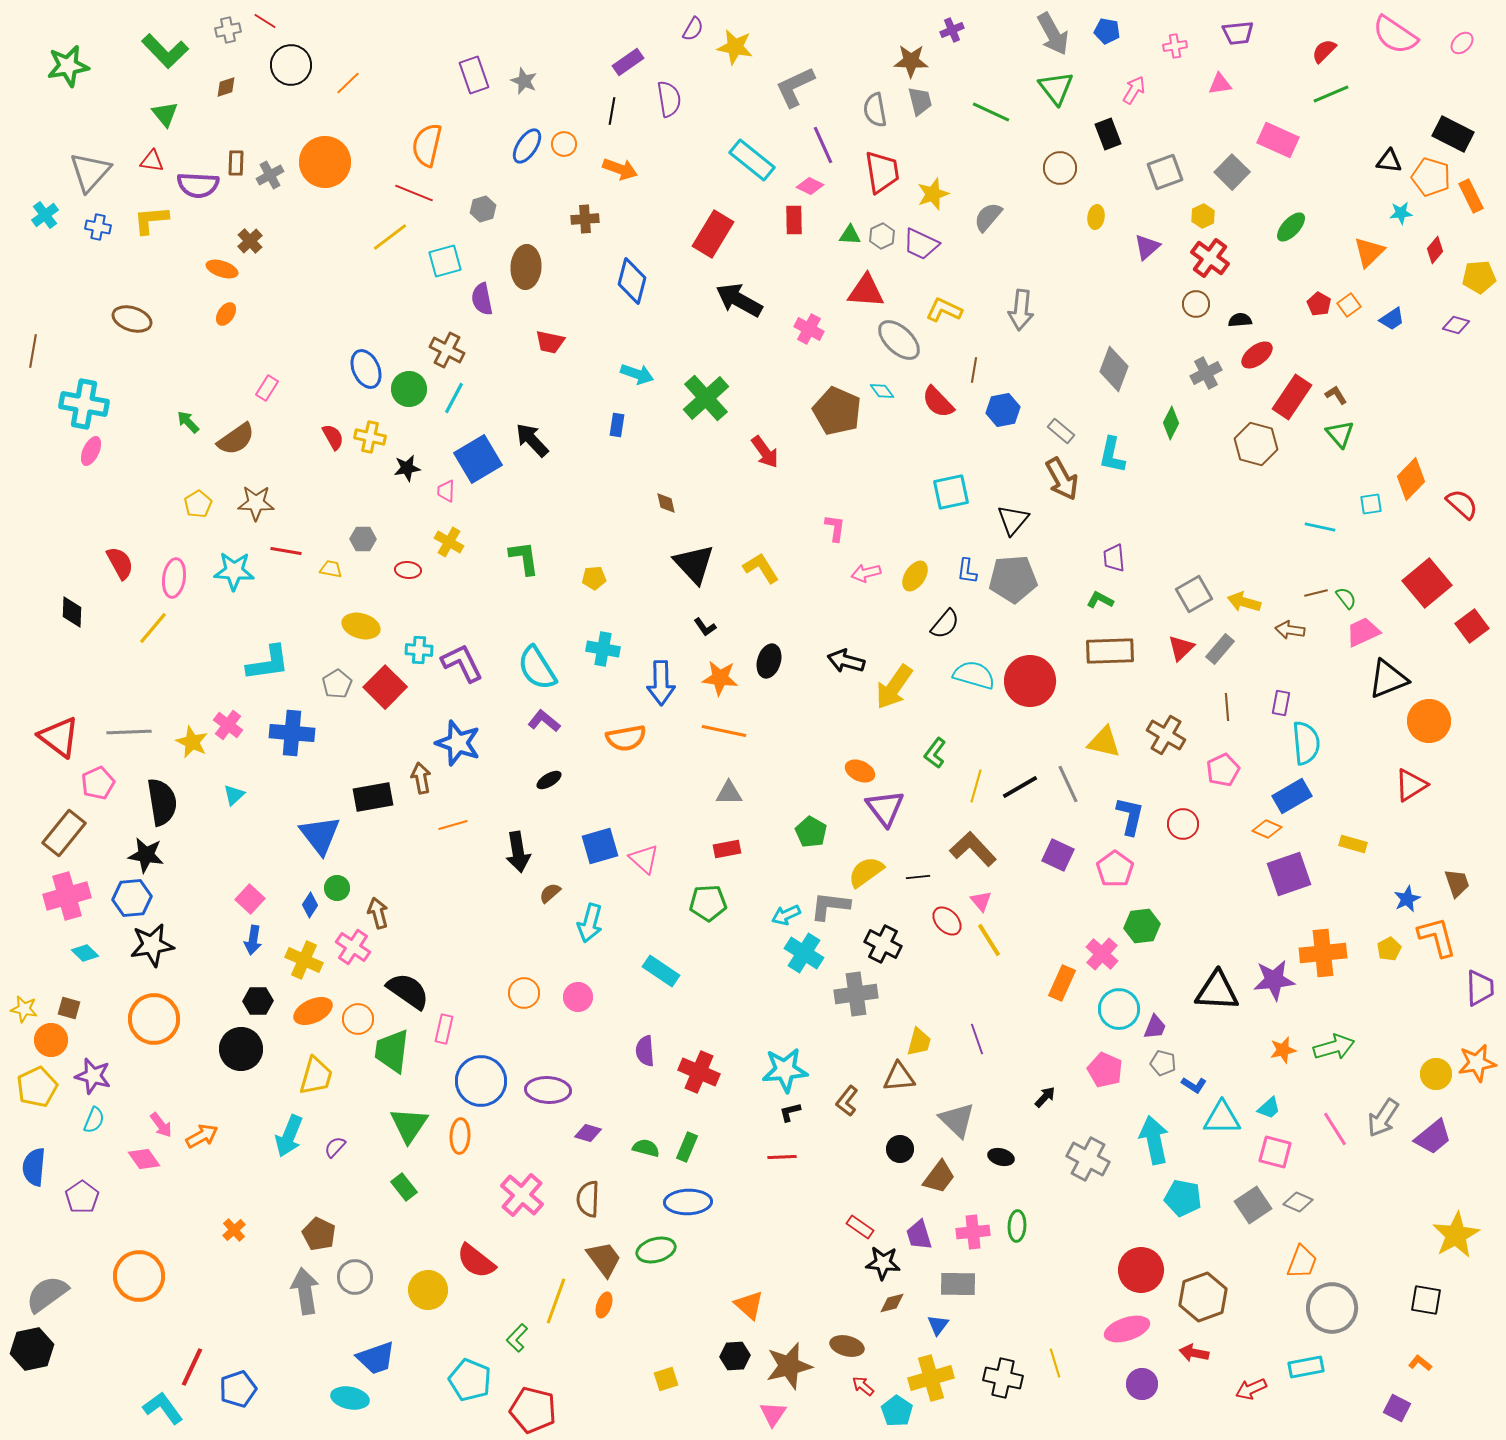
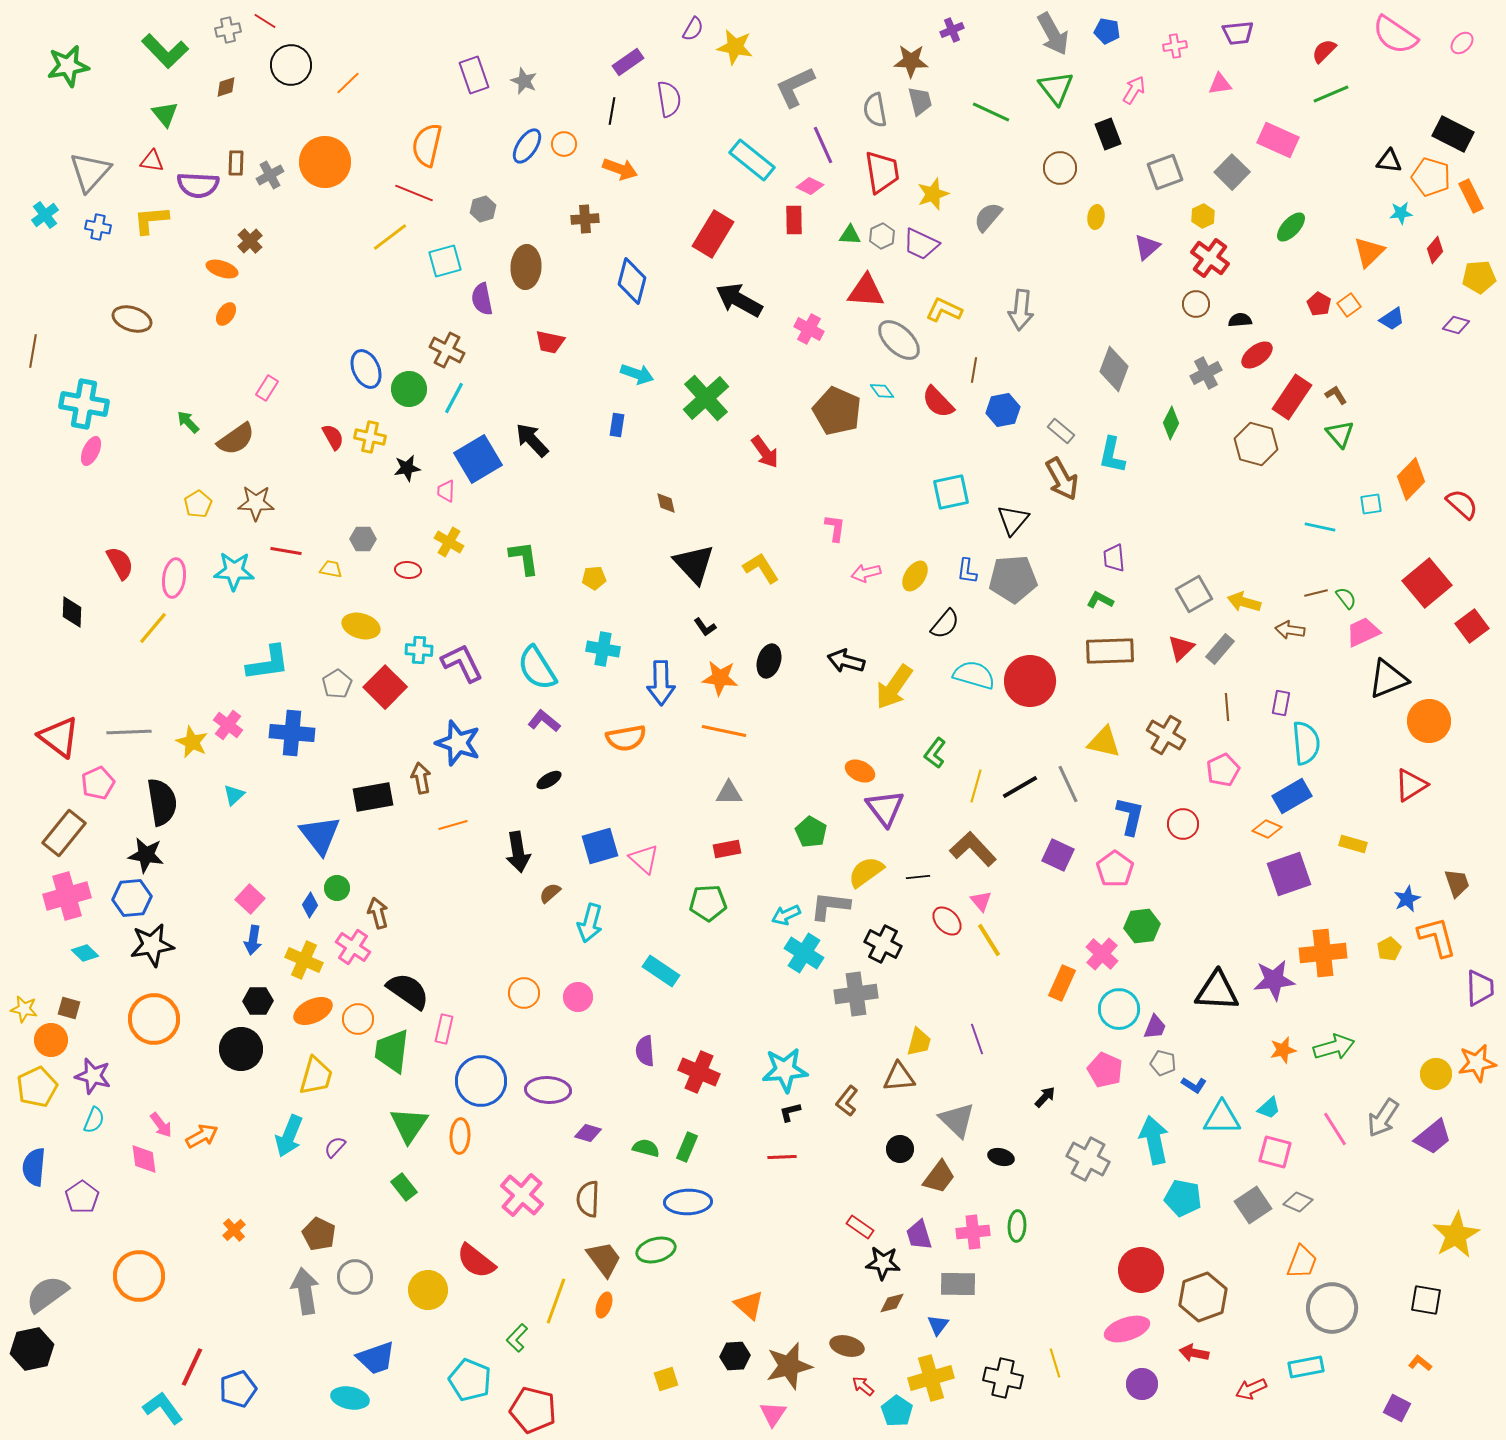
pink diamond at (144, 1159): rotated 28 degrees clockwise
